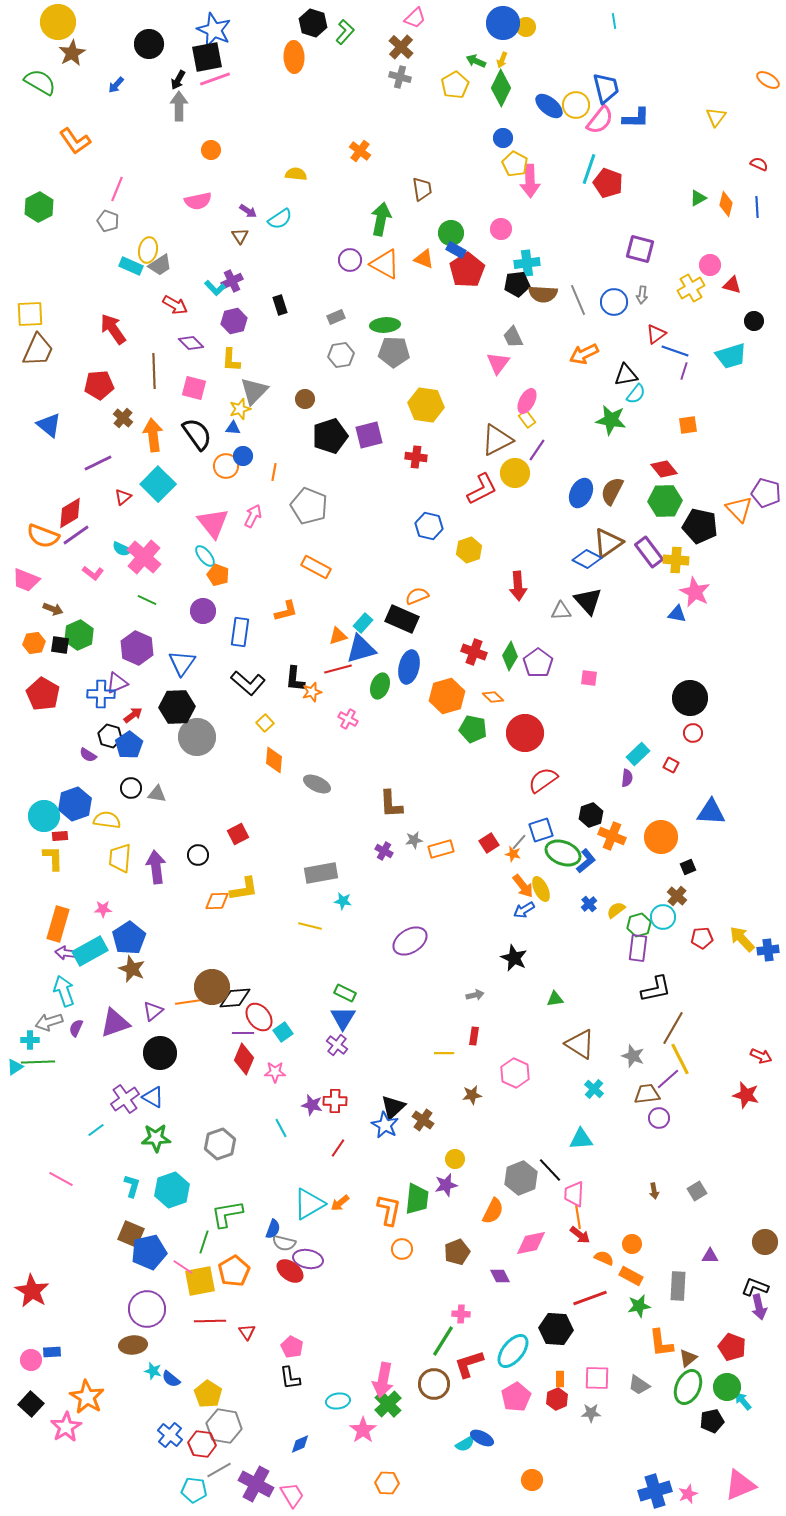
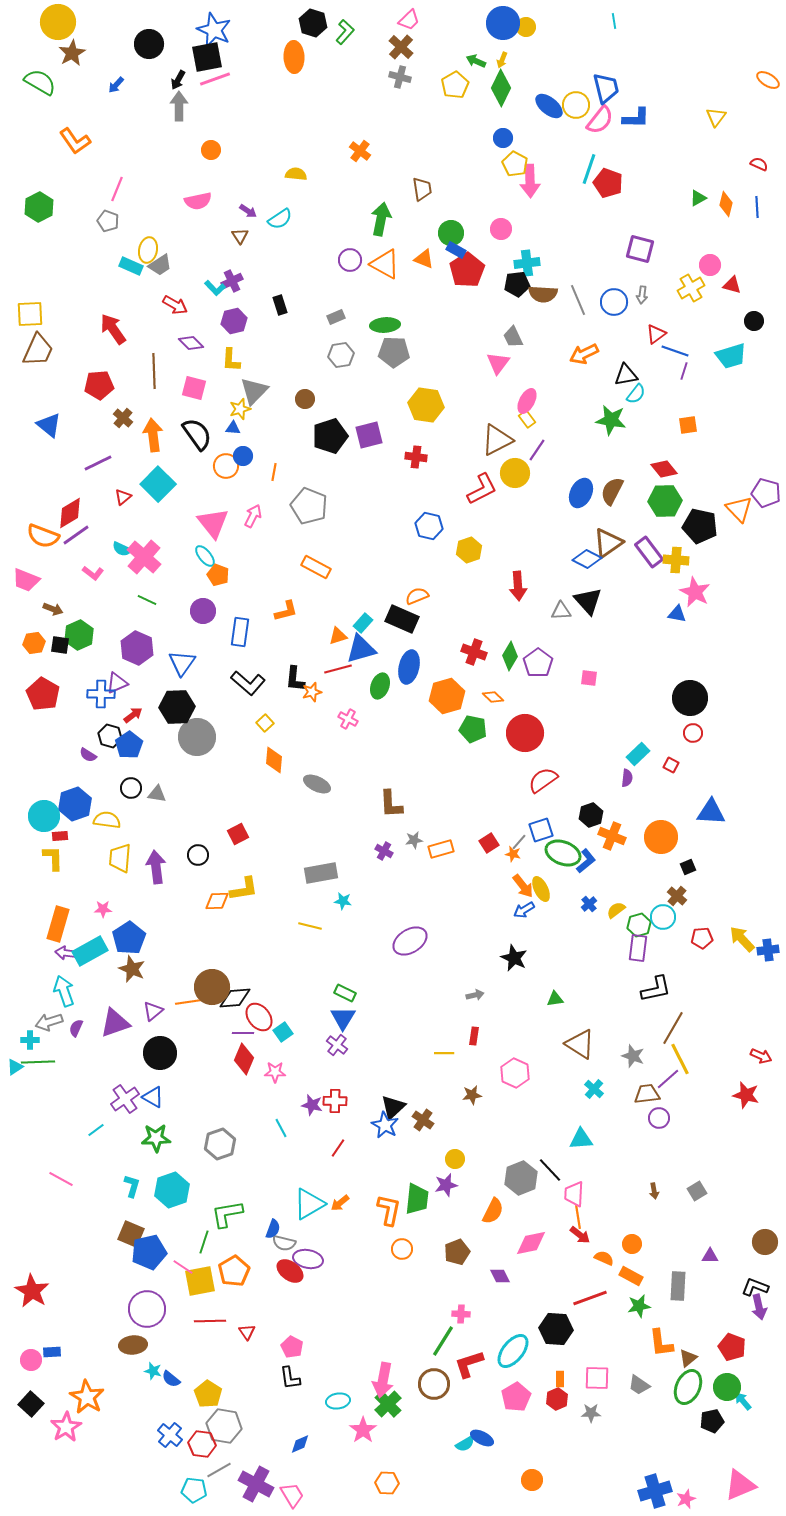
pink trapezoid at (415, 18): moved 6 px left, 2 px down
pink star at (688, 1494): moved 2 px left, 5 px down
